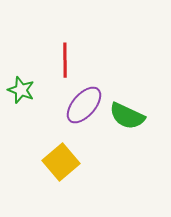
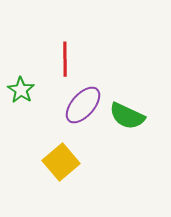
red line: moved 1 px up
green star: rotated 12 degrees clockwise
purple ellipse: moved 1 px left
